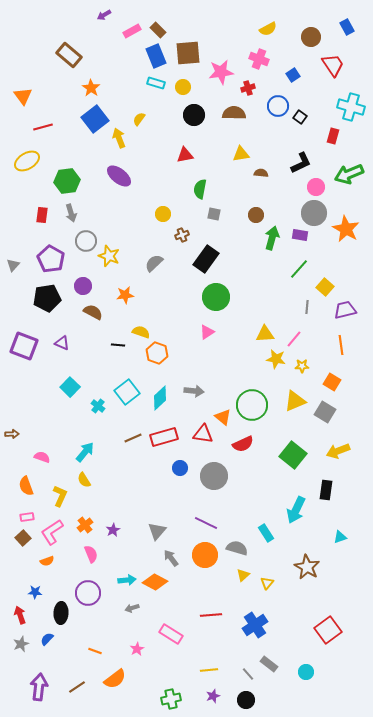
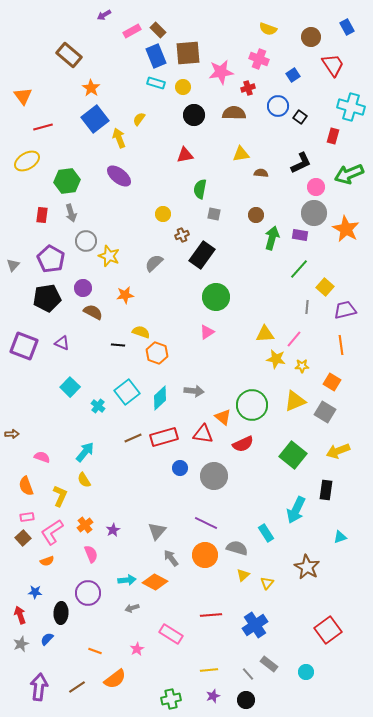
yellow semicircle at (268, 29): rotated 48 degrees clockwise
black rectangle at (206, 259): moved 4 px left, 4 px up
purple circle at (83, 286): moved 2 px down
